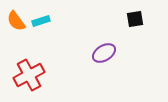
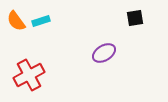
black square: moved 1 px up
